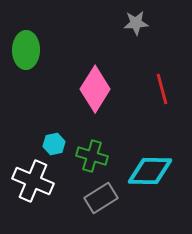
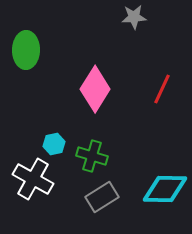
gray star: moved 2 px left, 6 px up
red line: rotated 40 degrees clockwise
cyan diamond: moved 15 px right, 18 px down
white cross: moved 2 px up; rotated 6 degrees clockwise
gray rectangle: moved 1 px right, 1 px up
